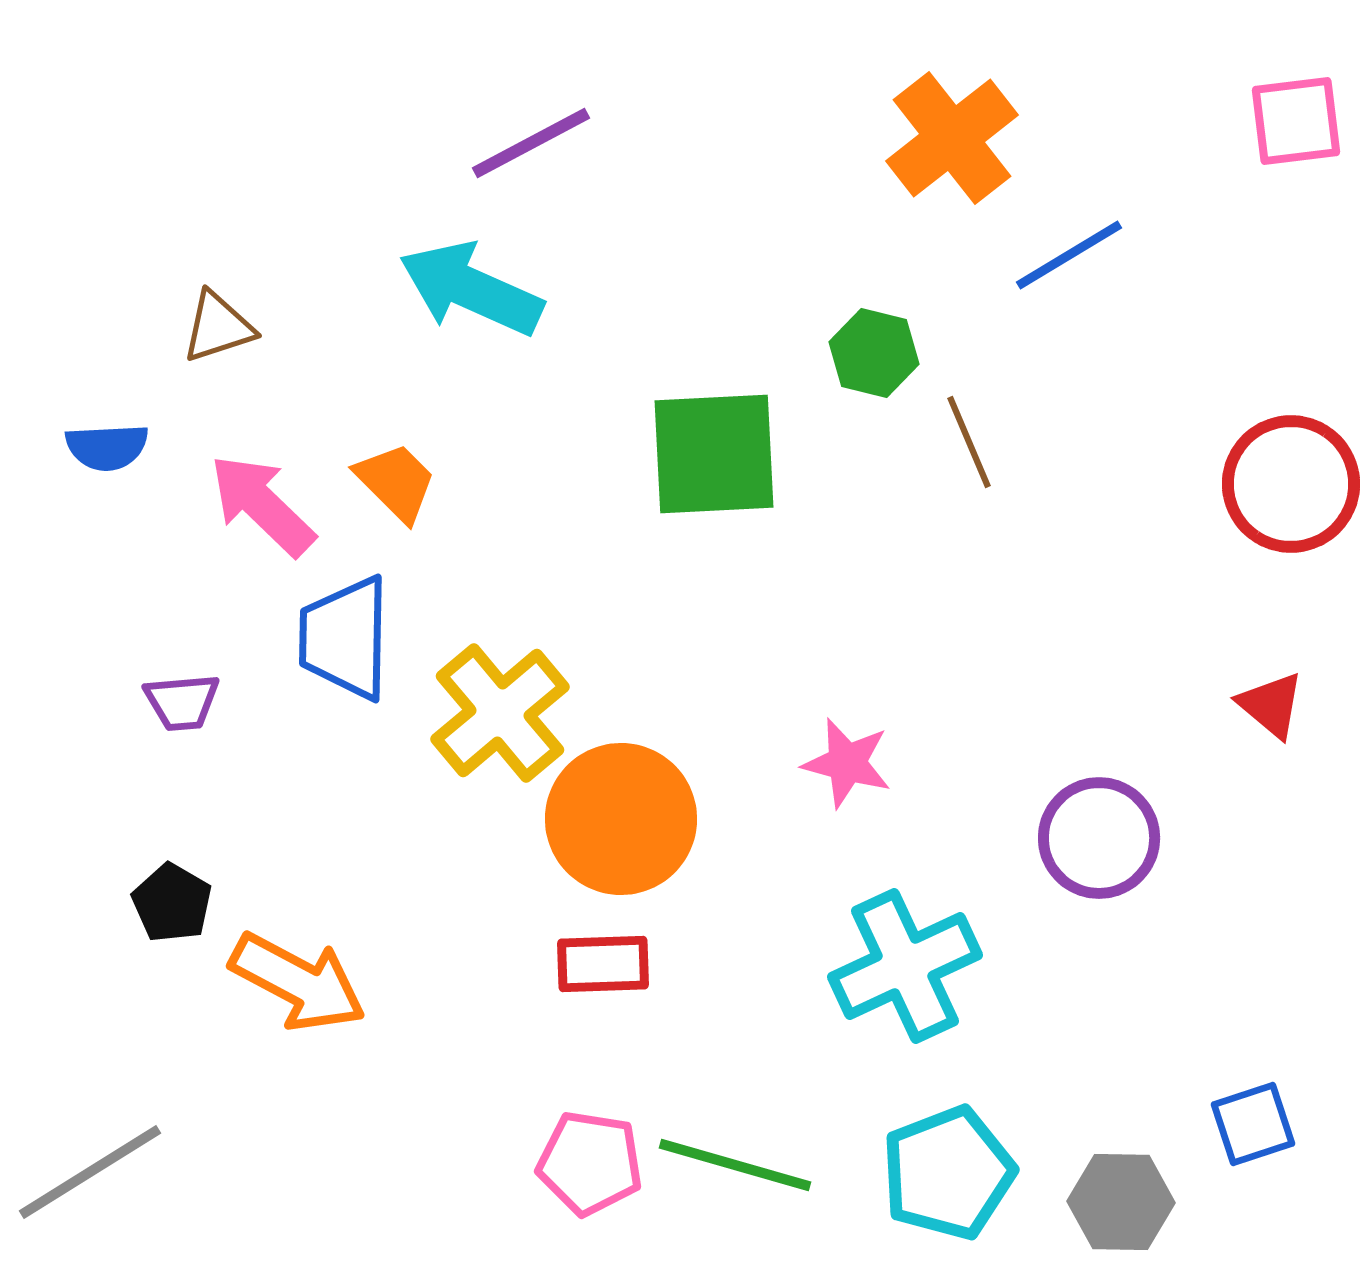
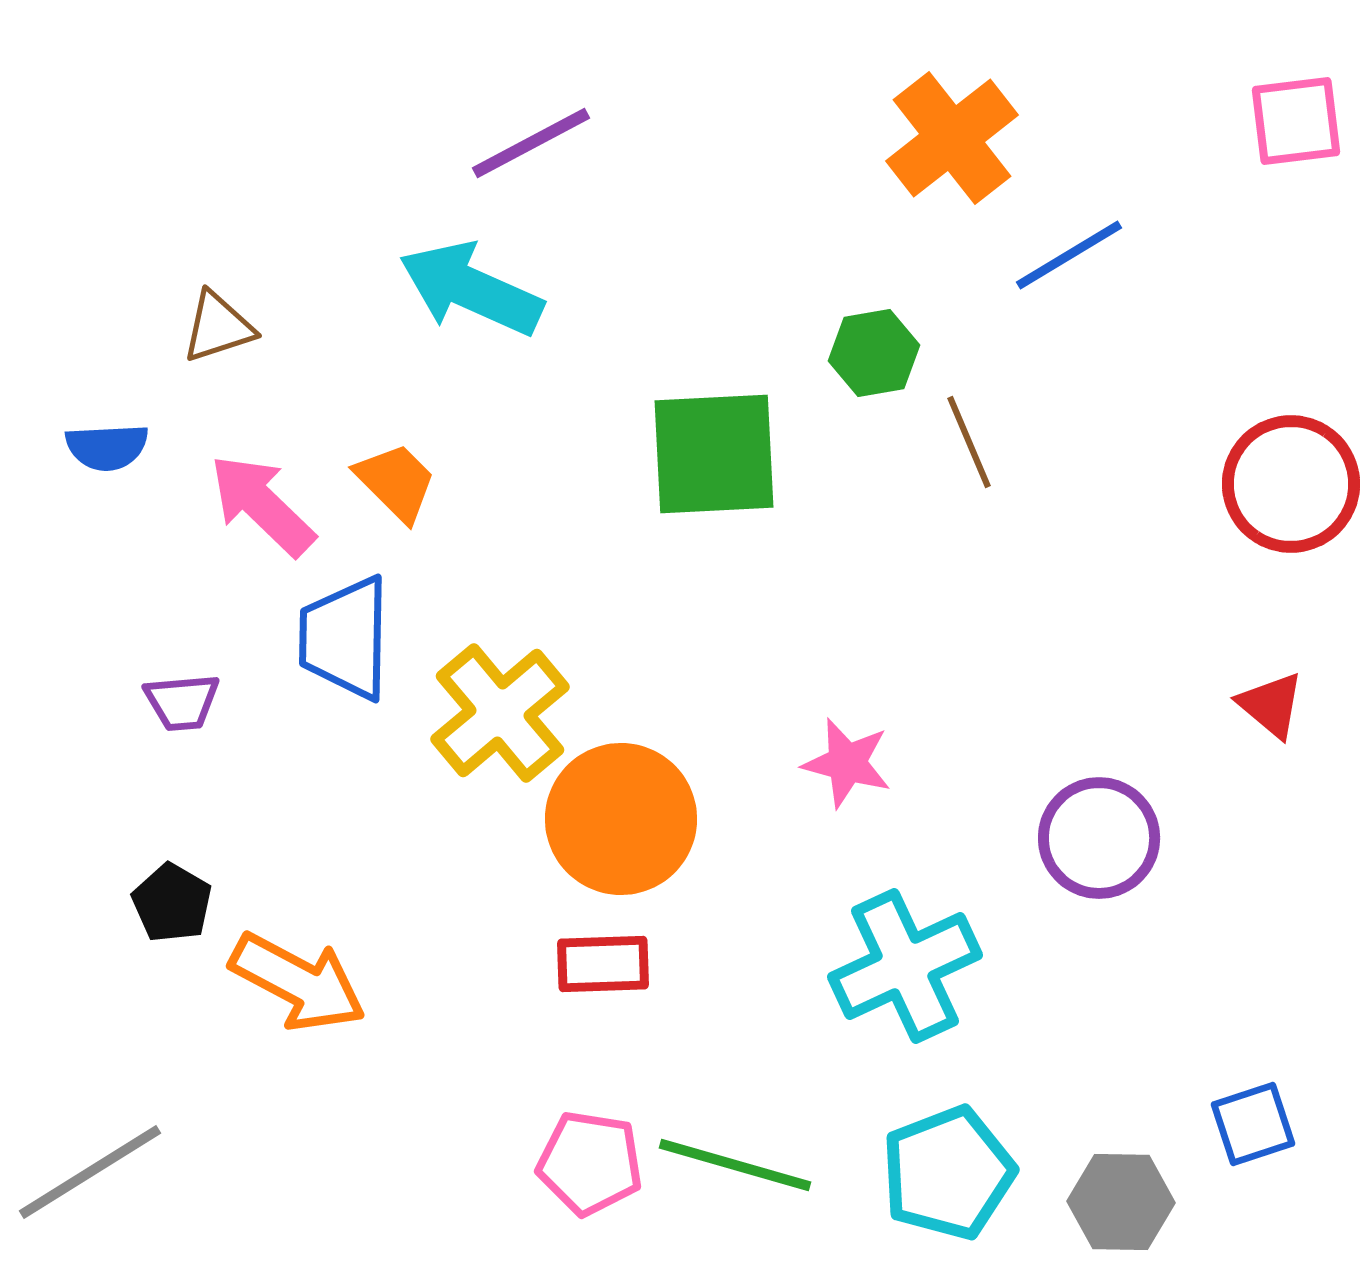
green hexagon: rotated 24 degrees counterclockwise
